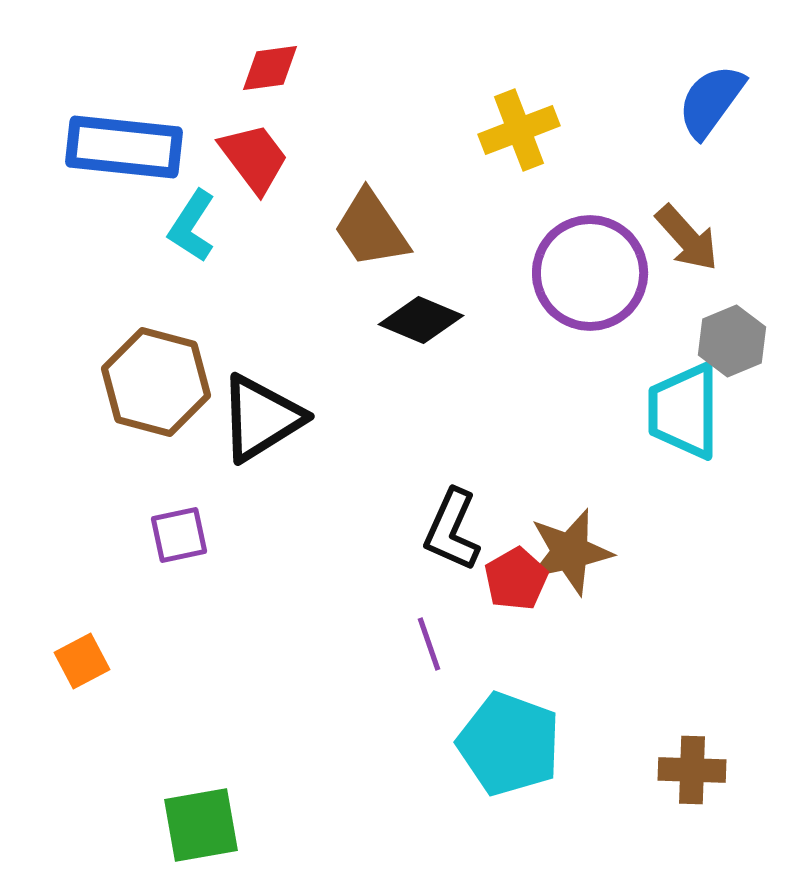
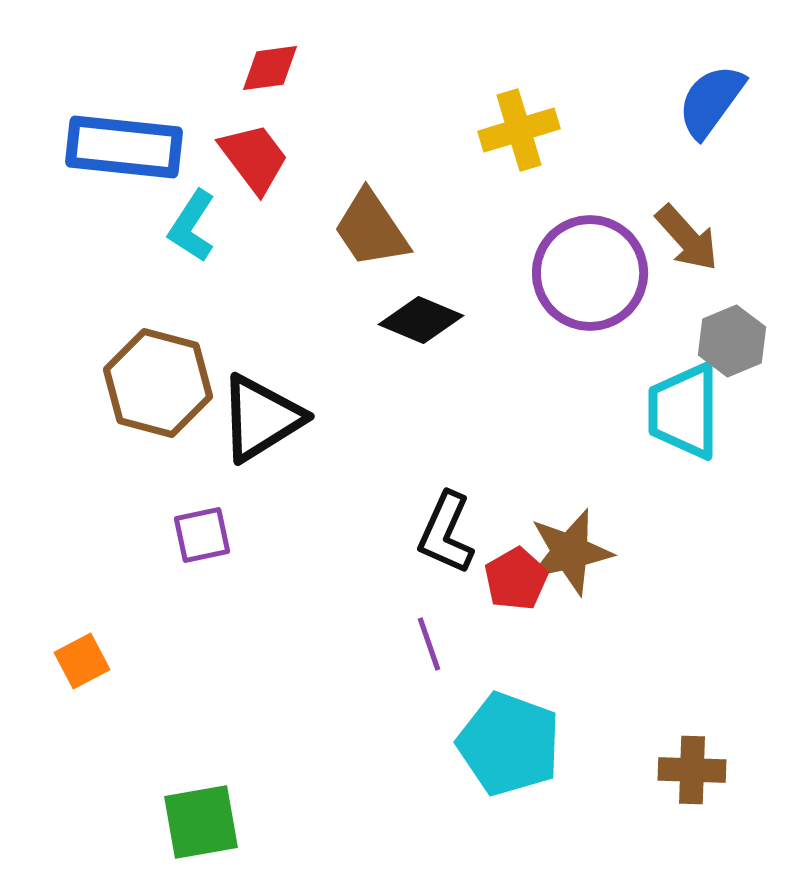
yellow cross: rotated 4 degrees clockwise
brown hexagon: moved 2 px right, 1 px down
black L-shape: moved 6 px left, 3 px down
purple square: moved 23 px right
green square: moved 3 px up
